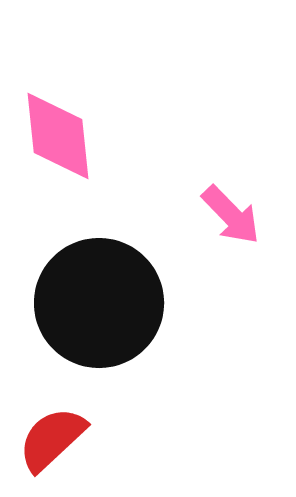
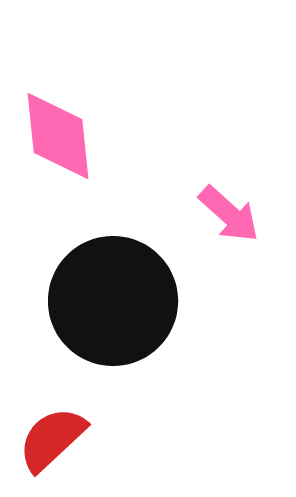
pink arrow: moved 2 px left, 1 px up; rotated 4 degrees counterclockwise
black circle: moved 14 px right, 2 px up
